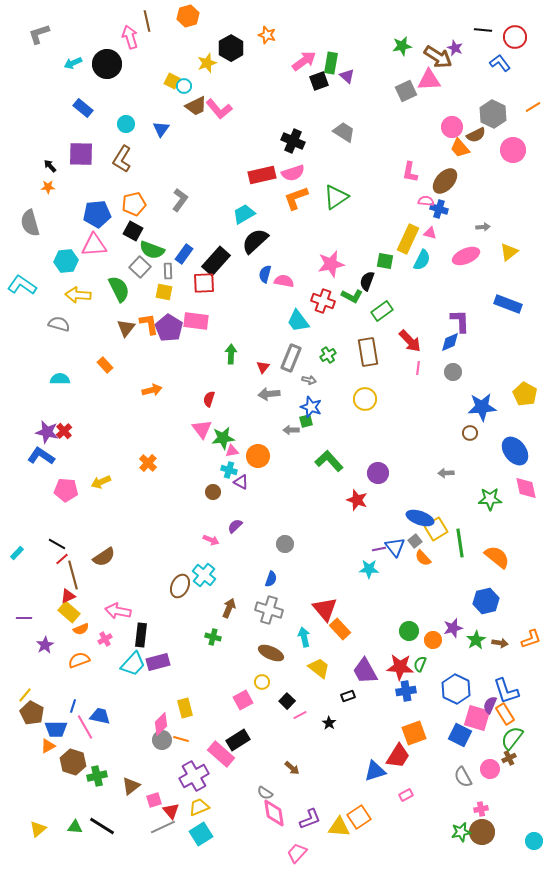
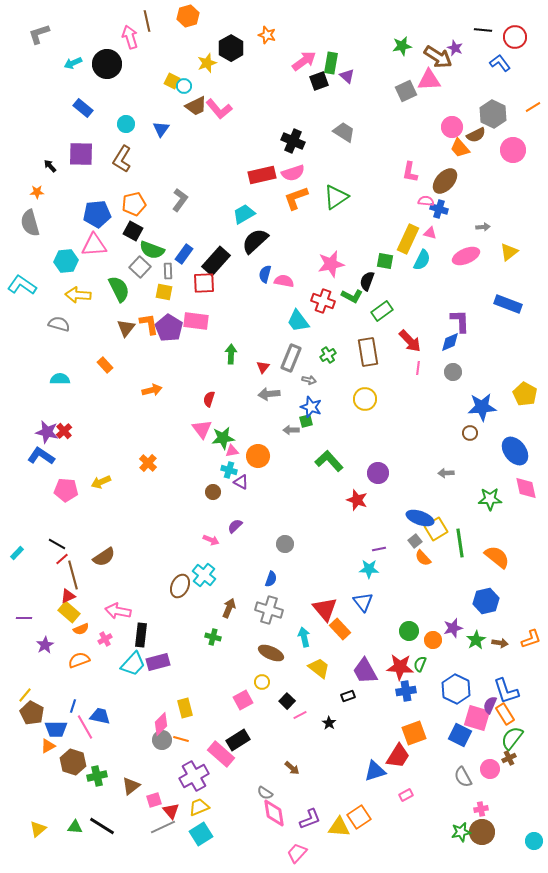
orange star at (48, 187): moved 11 px left, 5 px down
blue triangle at (395, 547): moved 32 px left, 55 px down
